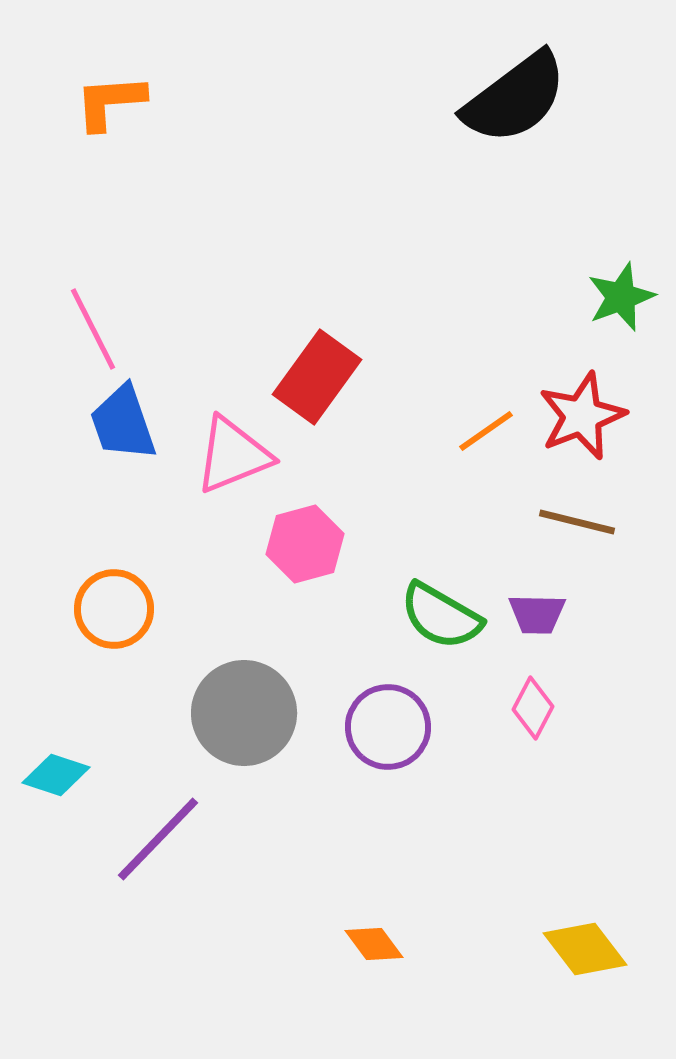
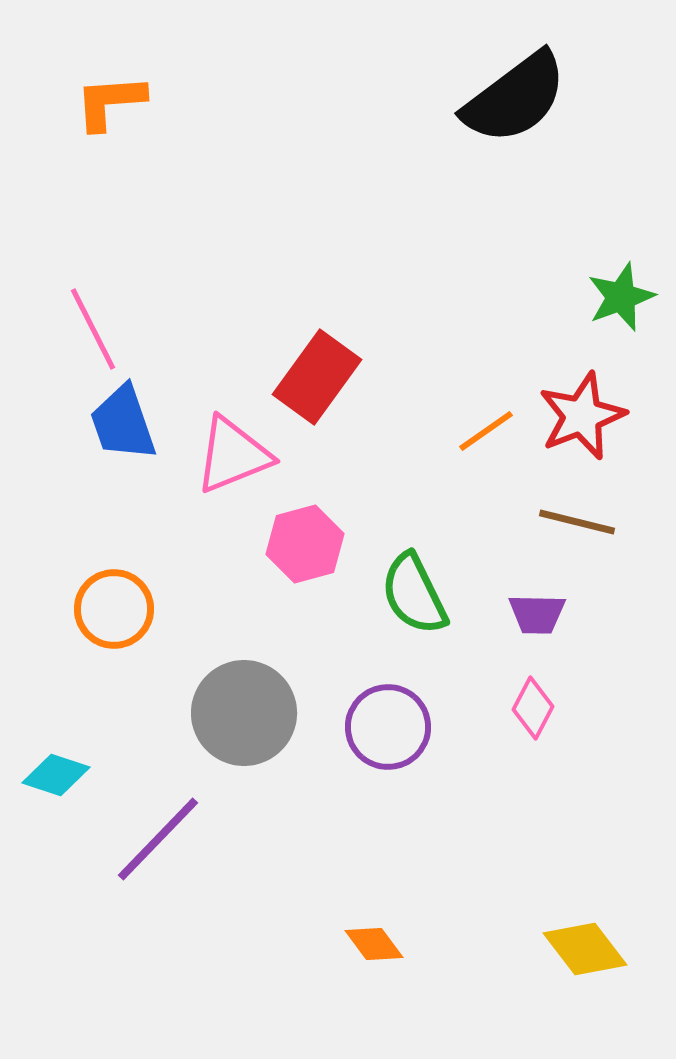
green semicircle: moved 27 px left, 22 px up; rotated 34 degrees clockwise
